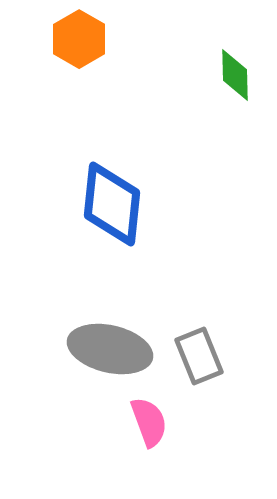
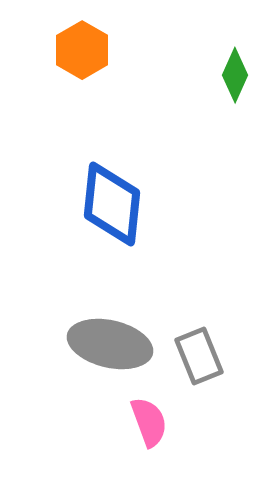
orange hexagon: moved 3 px right, 11 px down
green diamond: rotated 26 degrees clockwise
gray ellipse: moved 5 px up
